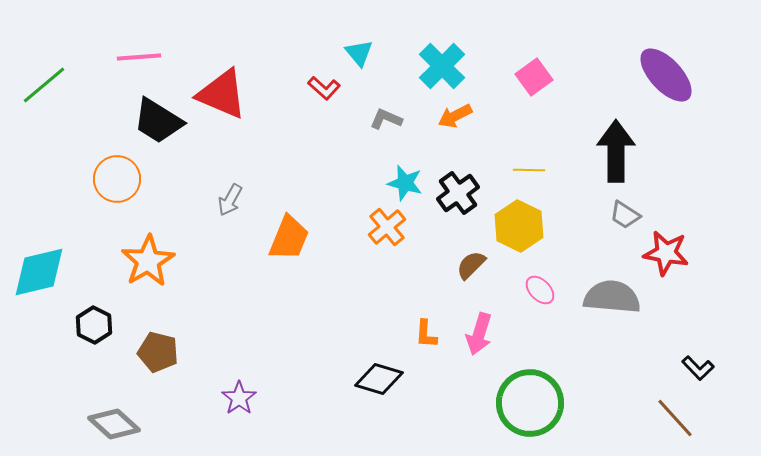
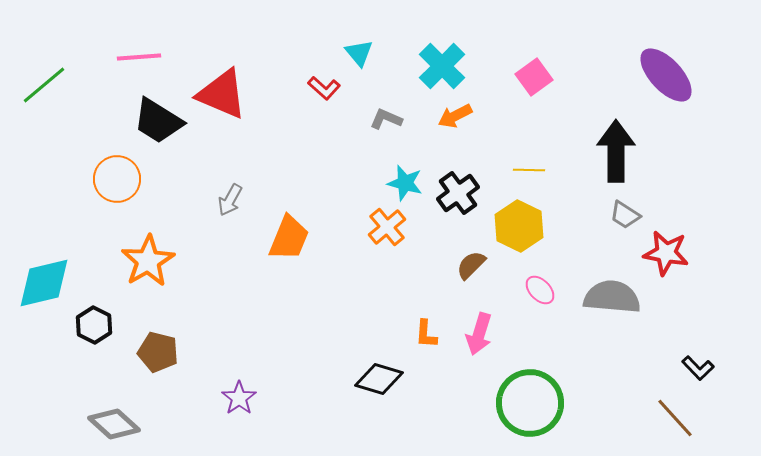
cyan diamond: moved 5 px right, 11 px down
